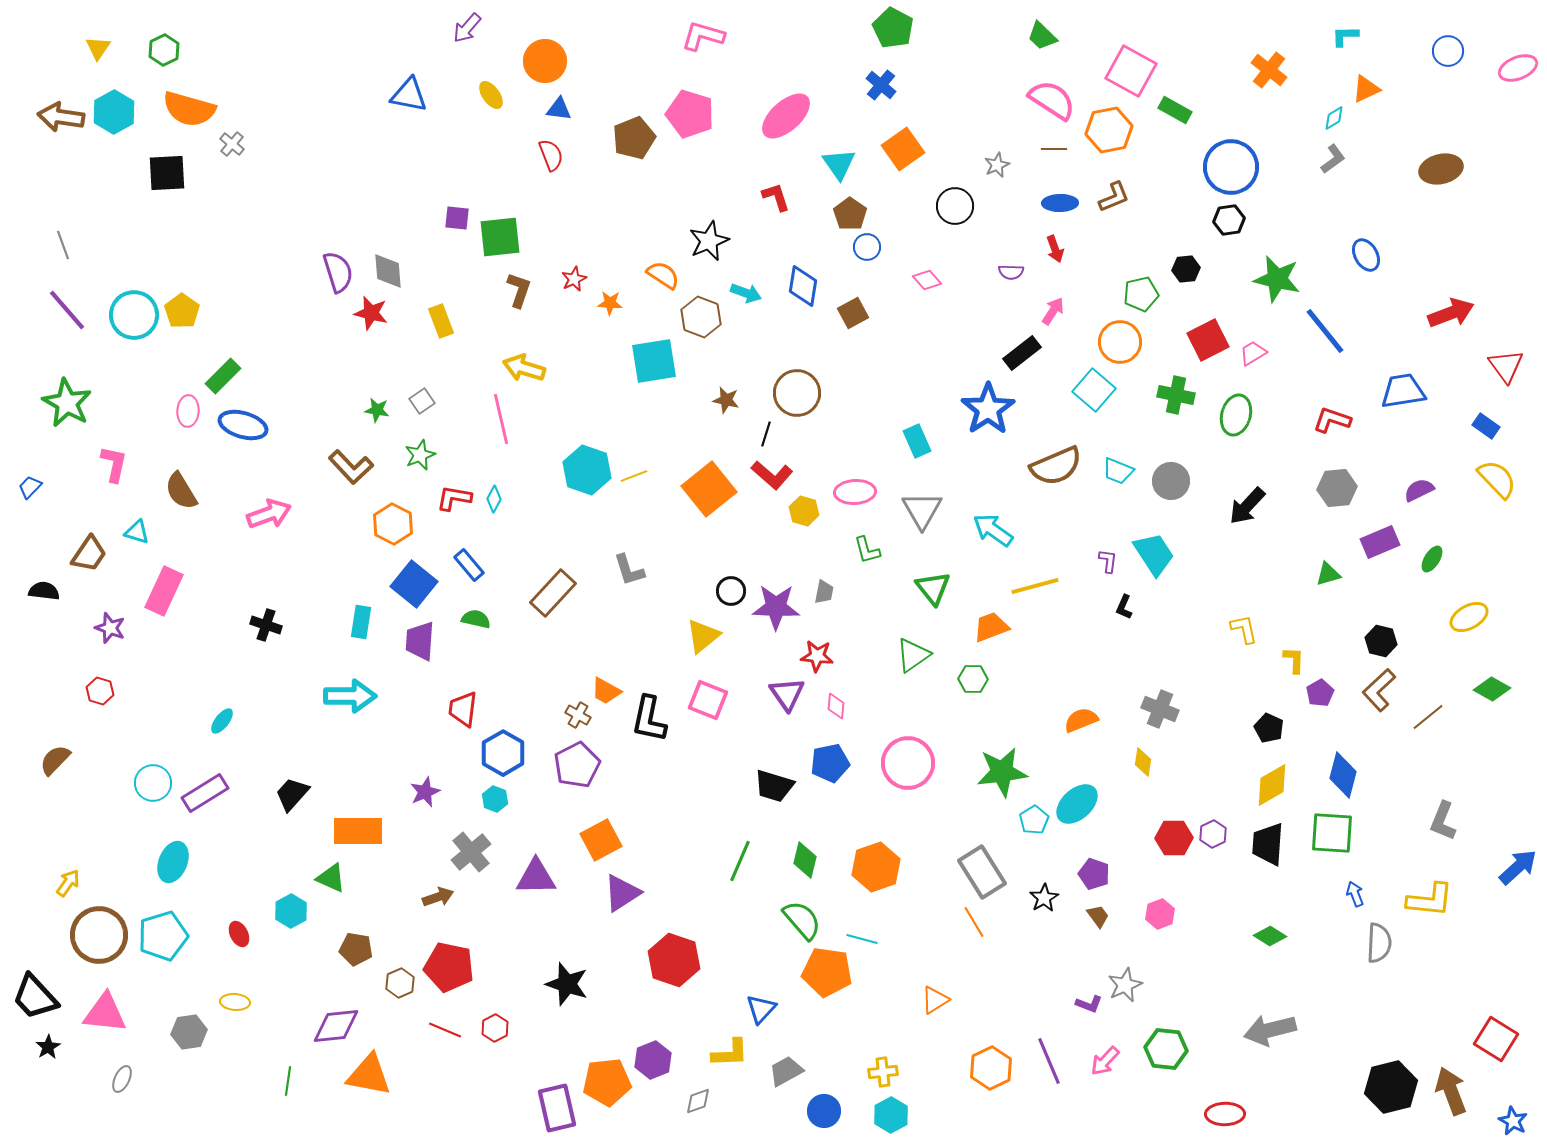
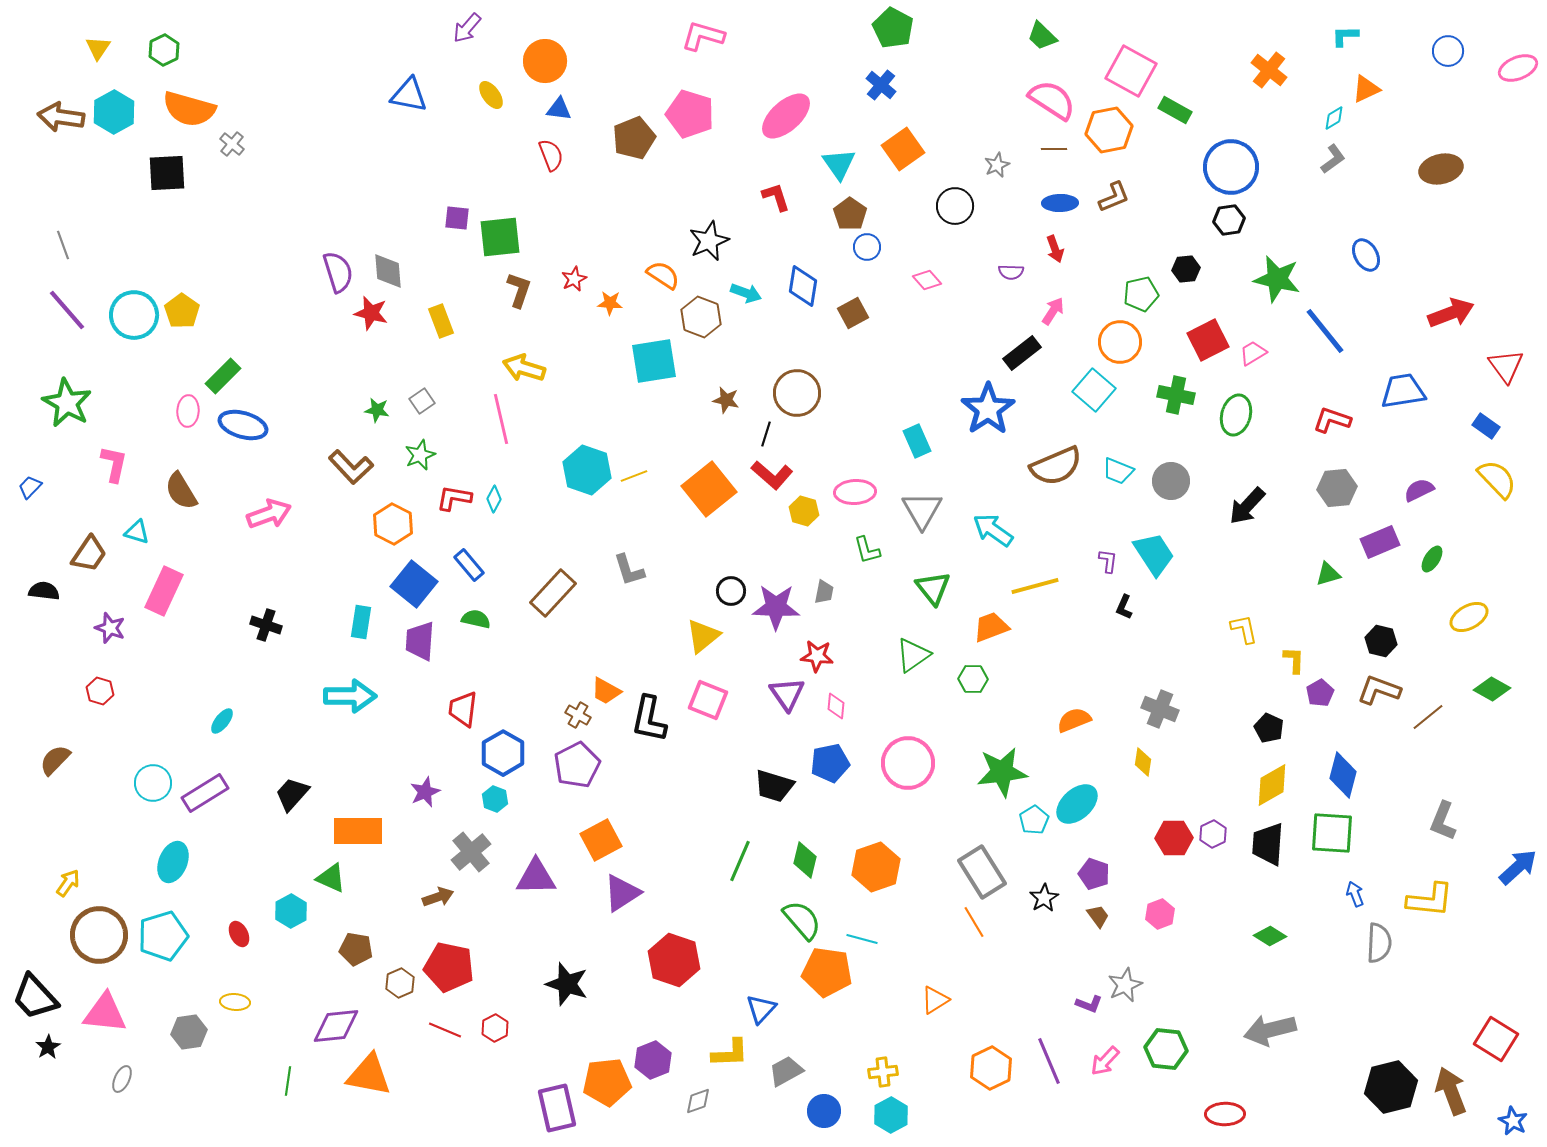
brown L-shape at (1379, 690): rotated 63 degrees clockwise
orange semicircle at (1081, 720): moved 7 px left
